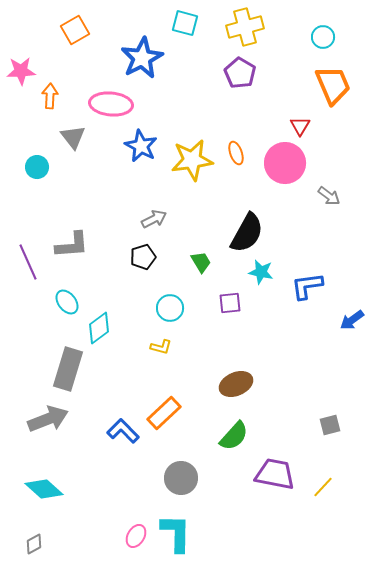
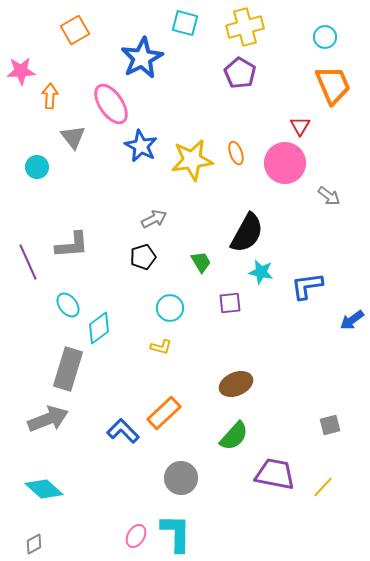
cyan circle at (323, 37): moved 2 px right
pink ellipse at (111, 104): rotated 51 degrees clockwise
cyan ellipse at (67, 302): moved 1 px right, 3 px down
